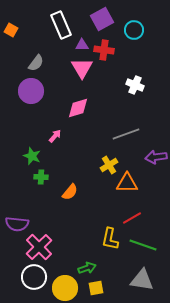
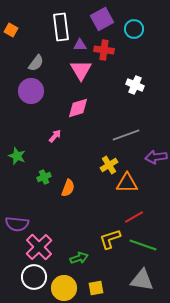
white rectangle: moved 2 px down; rotated 16 degrees clockwise
cyan circle: moved 1 px up
purple triangle: moved 2 px left
pink triangle: moved 1 px left, 2 px down
gray line: moved 1 px down
green star: moved 15 px left
green cross: moved 3 px right; rotated 24 degrees counterclockwise
orange semicircle: moved 2 px left, 4 px up; rotated 18 degrees counterclockwise
red line: moved 2 px right, 1 px up
yellow L-shape: rotated 60 degrees clockwise
green arrow: moved 8 px left, 10 px up
yellow circle: moved 1 px left
